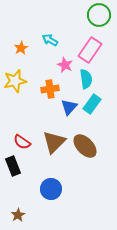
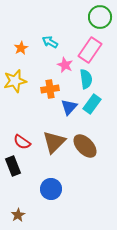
green circle: moved 1 px right, 2 px down
cyan arrow: moved 2 px down
